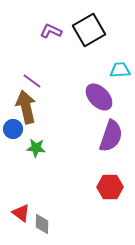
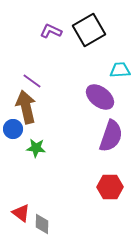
purple ellipse: moved 1 px right; rotated 8 degrees counterclockwise
